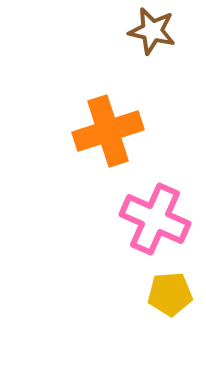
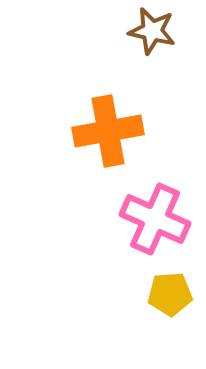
orange cross: rotated 8 degrees clockwise
